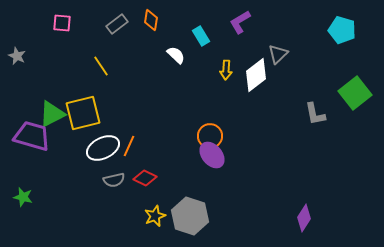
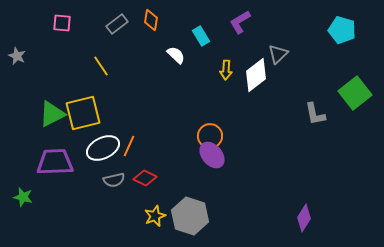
purple trapezoid: moved 23 px right, 26 px down; rotated 18 degrees counterclockwise
